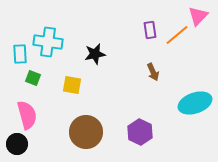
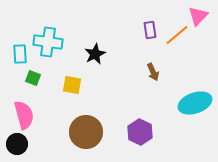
black star: rotated 15 degrees counterclockwise
pink semicircle: moved 3 px left
